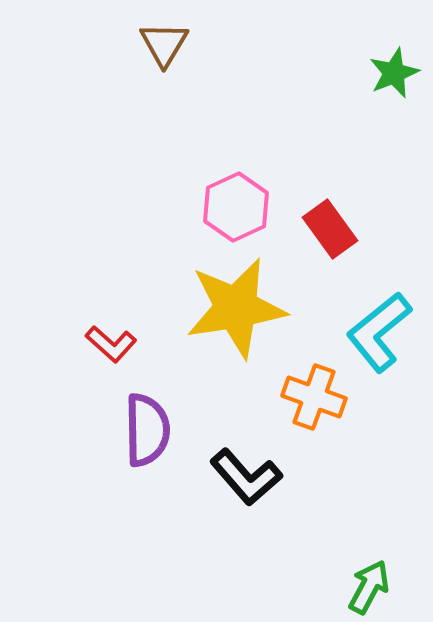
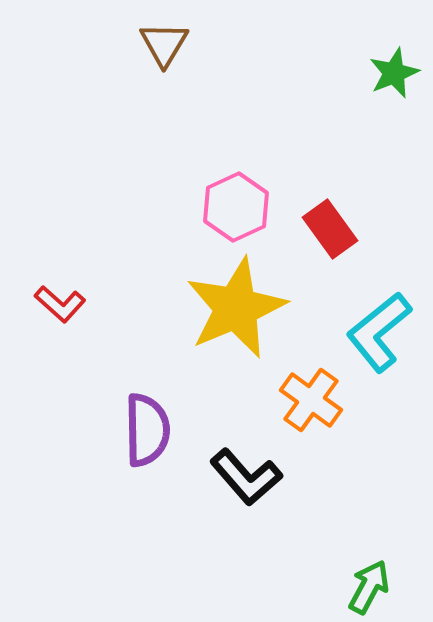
yellow star: rotated 14 degrees counterclockwise
red L-shape: moved 51 px left, 40 px up
orange cross: moved 3 px left, 3 px down; rotated 16 degrees clockwise
